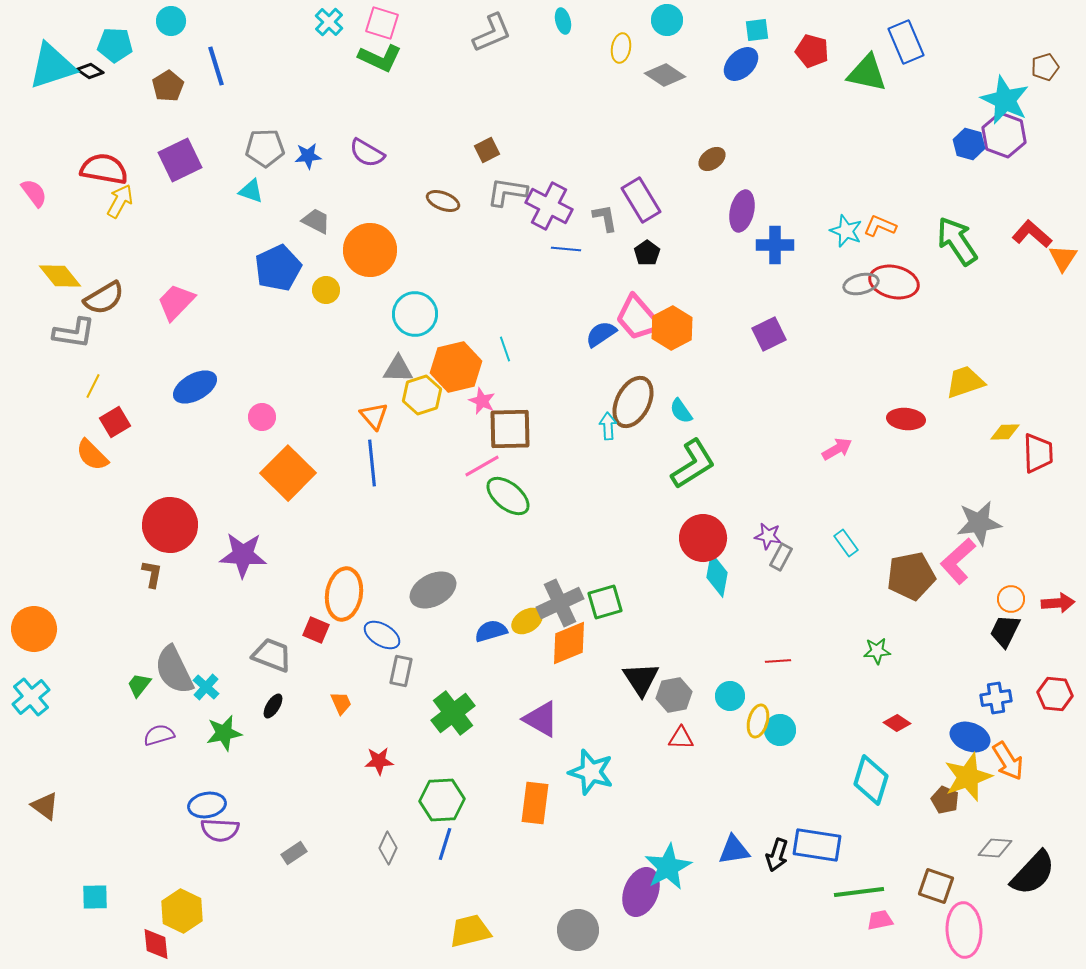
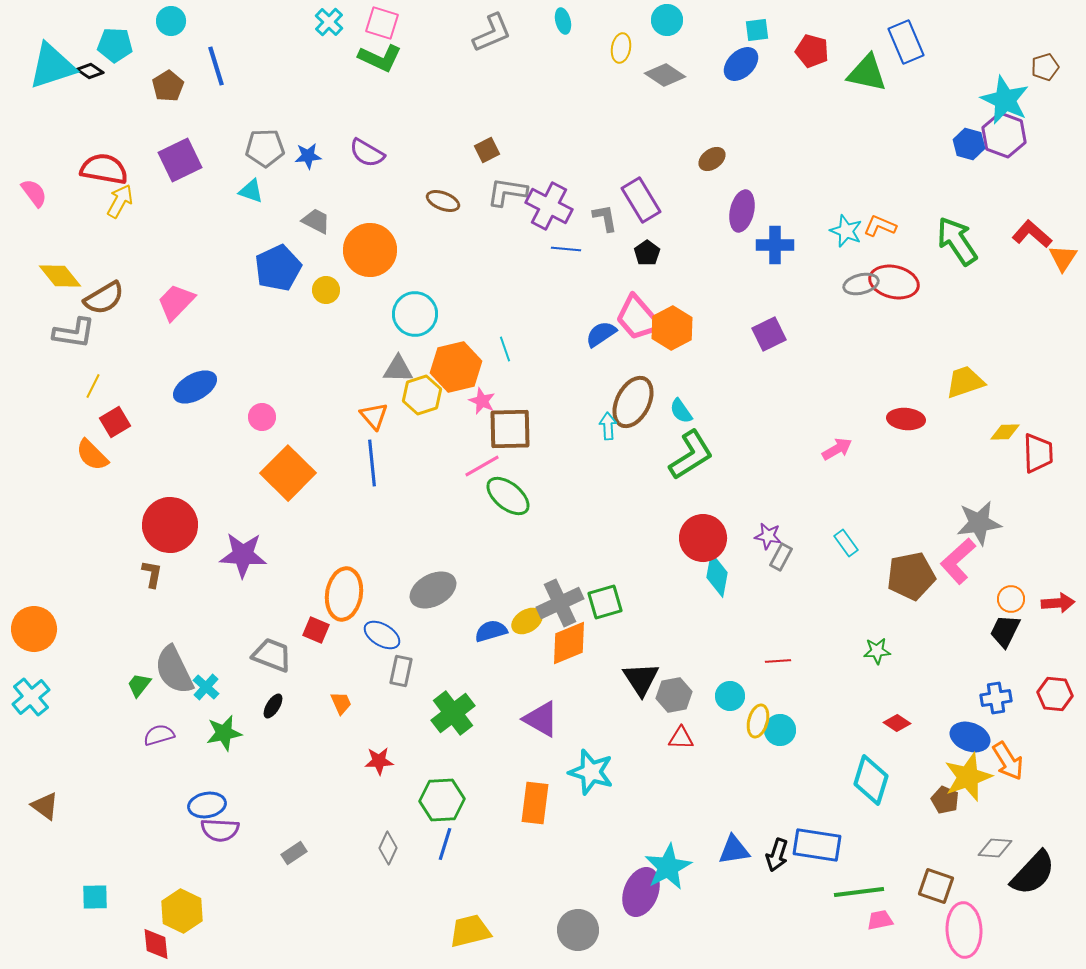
green L-shape at (693, 464): moved 2 px left, 9 px up
